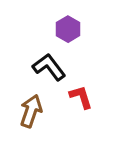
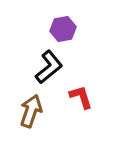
purple hexagon: moved 5 px left; rotated 20 degrees clockwise
black L-shape: rotated 88 degrees clockwise
